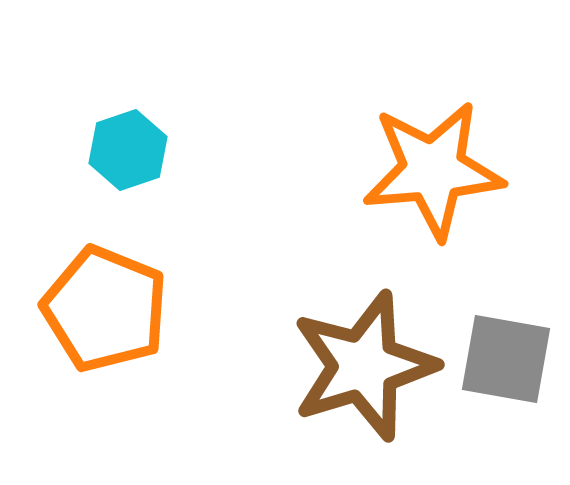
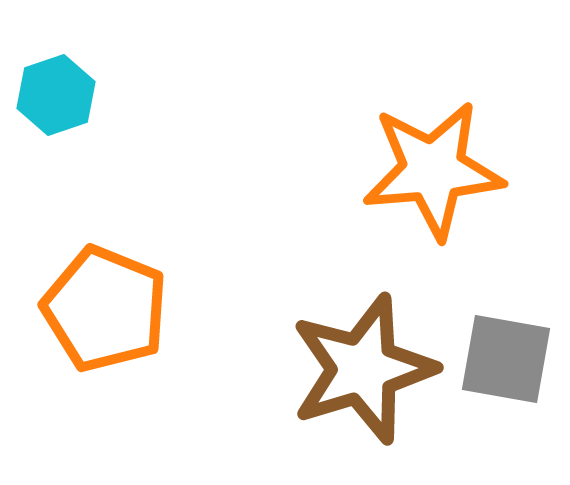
cyan hexagon: moved 72 px left, 55 px up
brown star: moved 1 px left, 3 px down
